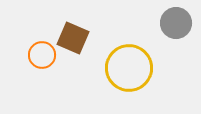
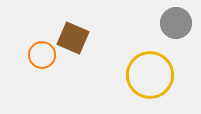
yellow circle: moved 21 px right, 7 px down
